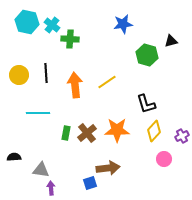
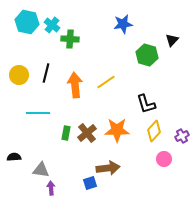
black triangle: moved 1 px right, 1 px up; rotated 32 degrees counterclockwise
black line: rotated 18 degrees clockwise
yellow line: moved 1 px left
